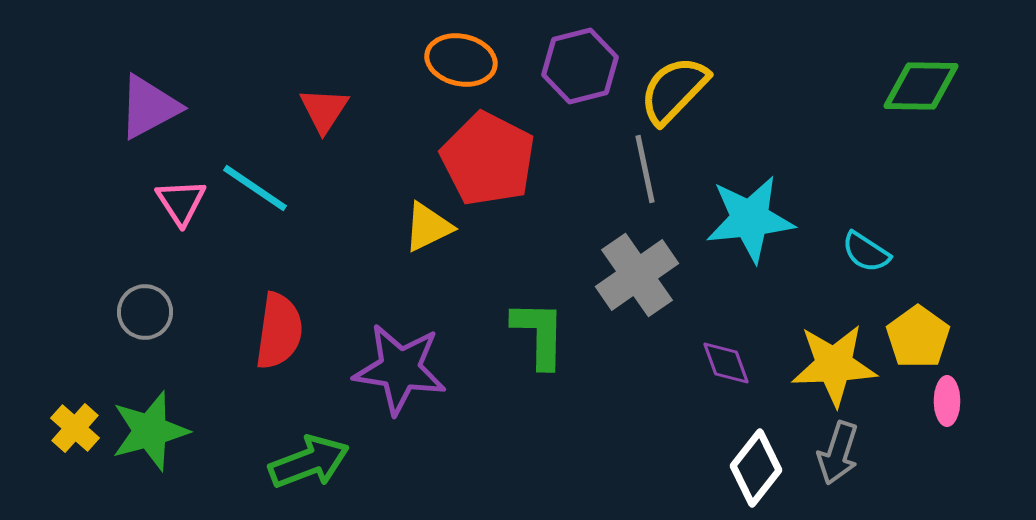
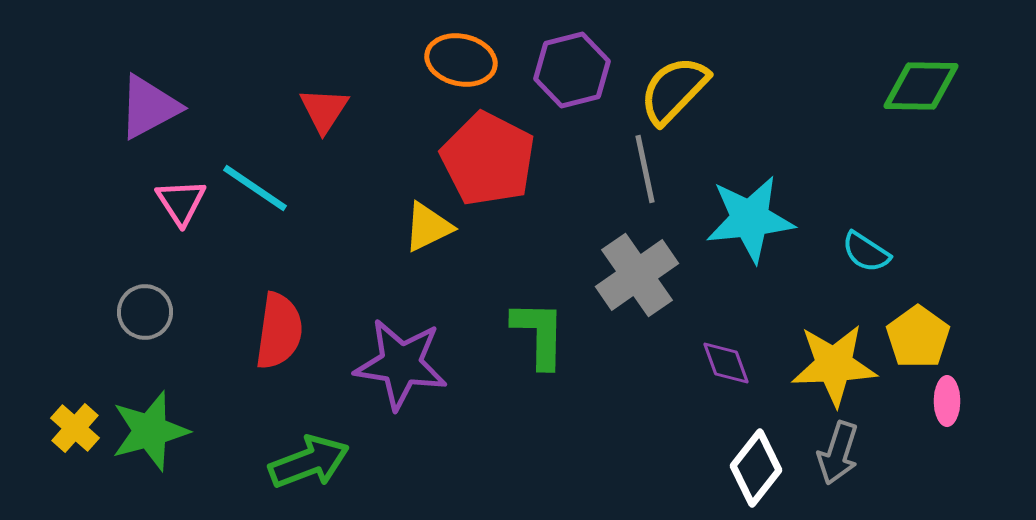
purple hexagon: moved 8 px left, 4 px down
purple star: moved 1 px right, 5 px up
